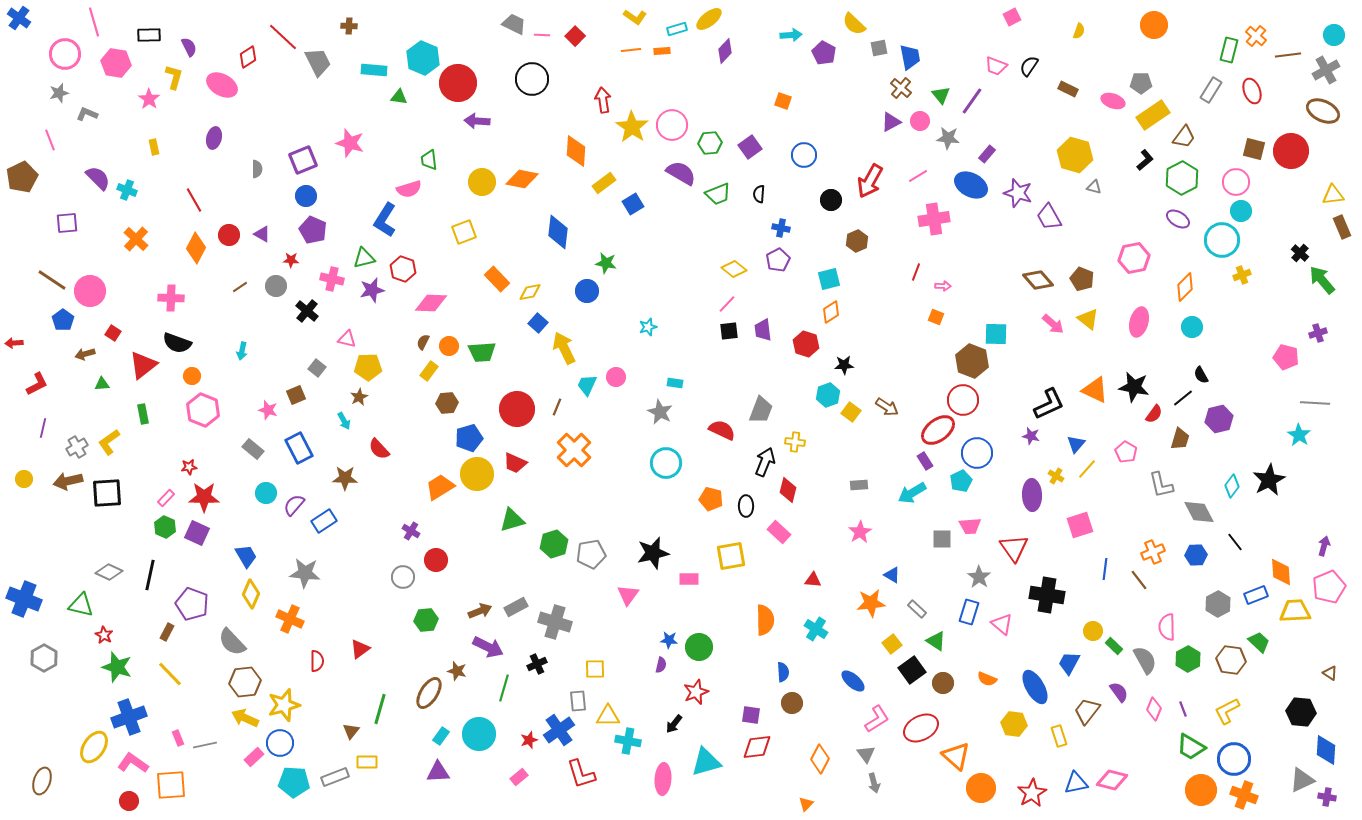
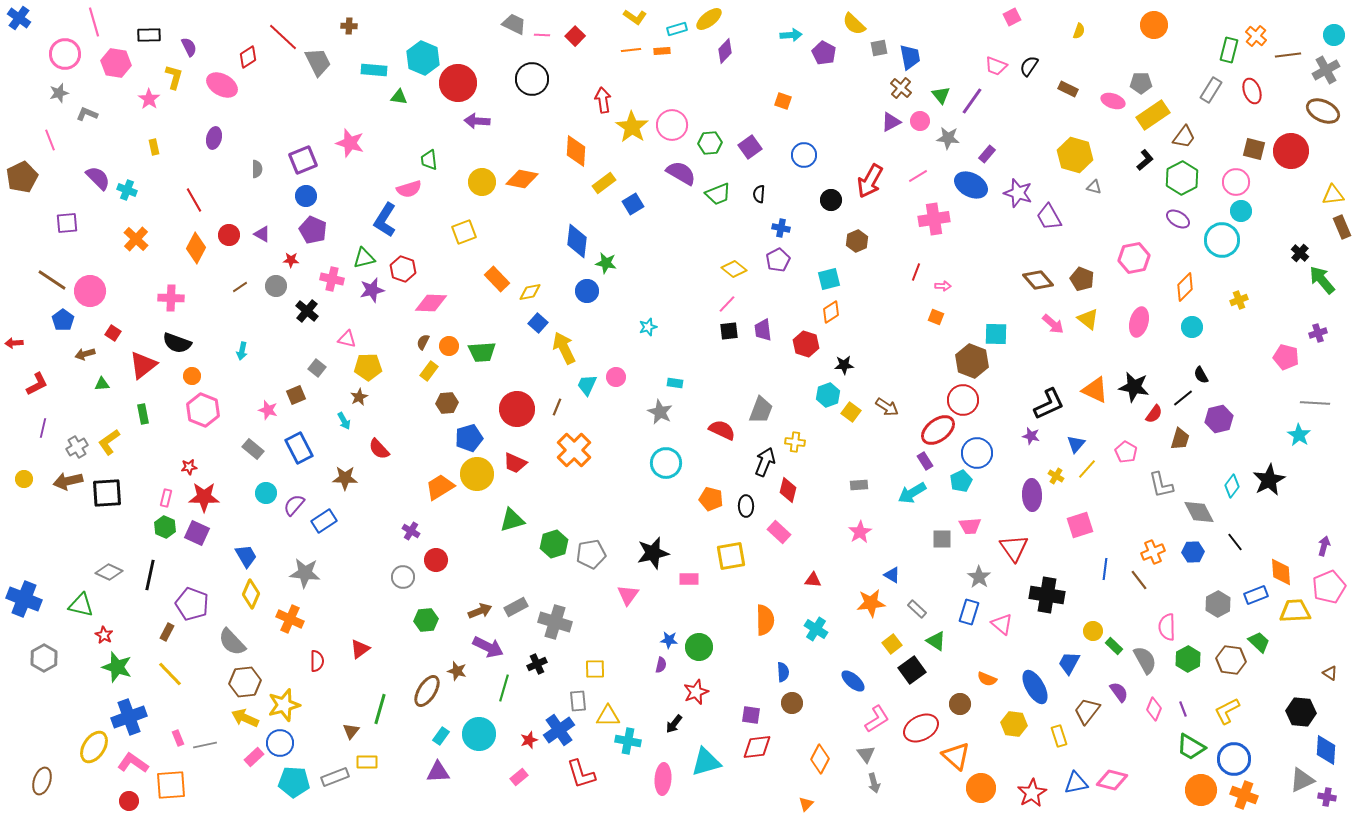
blue diamond at (558, 232): moved 19 px right, 9 px down
yellow cross at (1242, 275): moved 3 px left, 25 px down
pink rectangle at (166, 498): rotated 30 degrees counterclockwise
blue hexagon at (1196, 555): moved 3 px left, 3 px up
brown circle at (943, 683): moved 17 px right, 21 px down
brown ellipse at (429, 693): moved 2 px left, 2 px up
